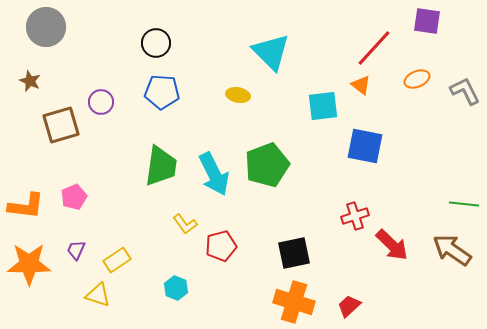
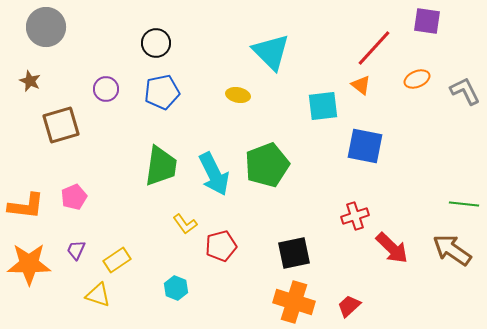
blue pentagon: rotated 16 degrees counterclockwise
purple circle: moved 5 px right, 13 px up
red arrow: moved 3 px down
